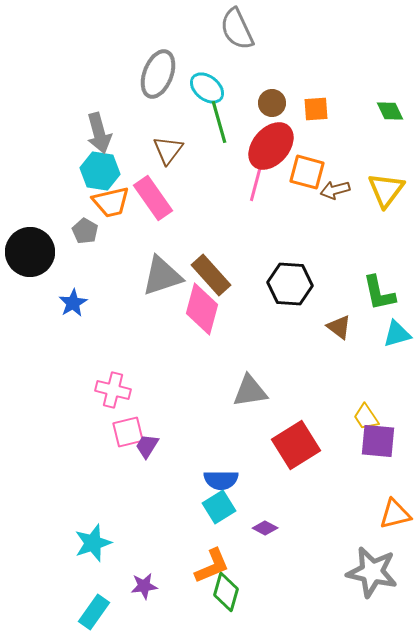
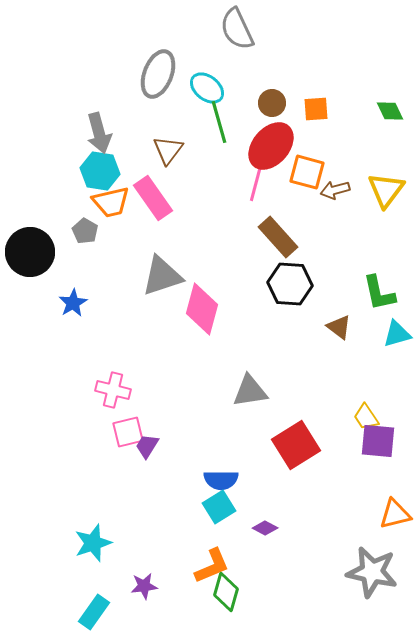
brown rectangle at (211, 275): moved 67 px right, 38 px up
